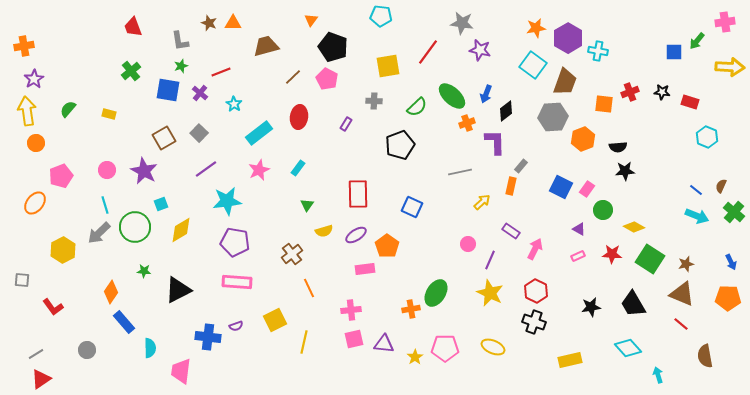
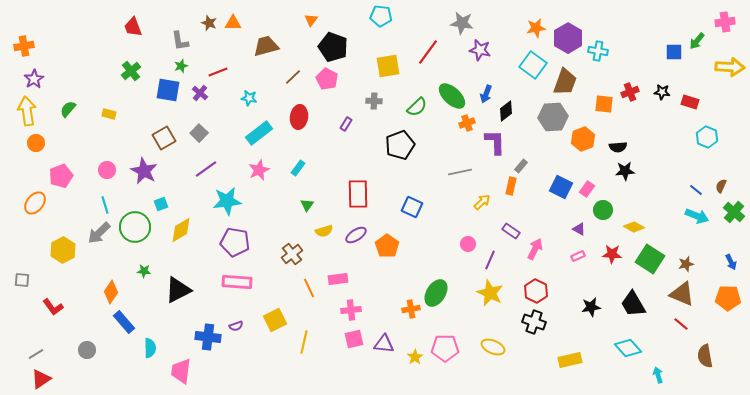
red line at (221, 72): moved 3 px left
cyan star at (234, 104): moved 15 px right, 6 px up; rotated 21 degrees counterclockwise
pink rectangle at (365, 269): moved 27 px left, 10 px down
